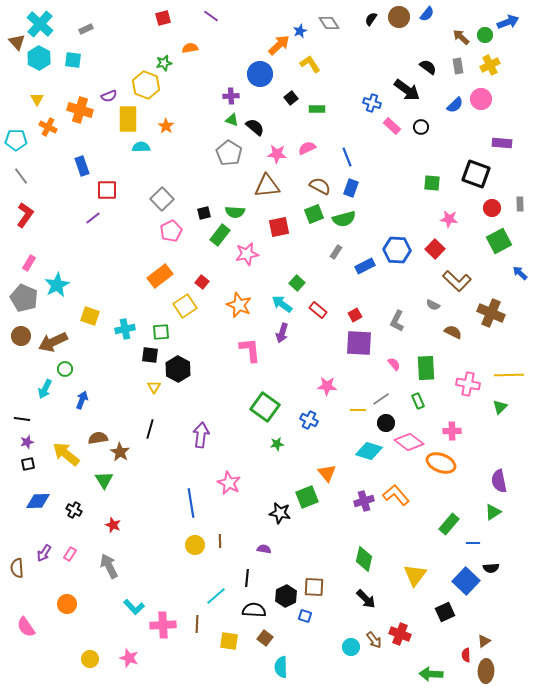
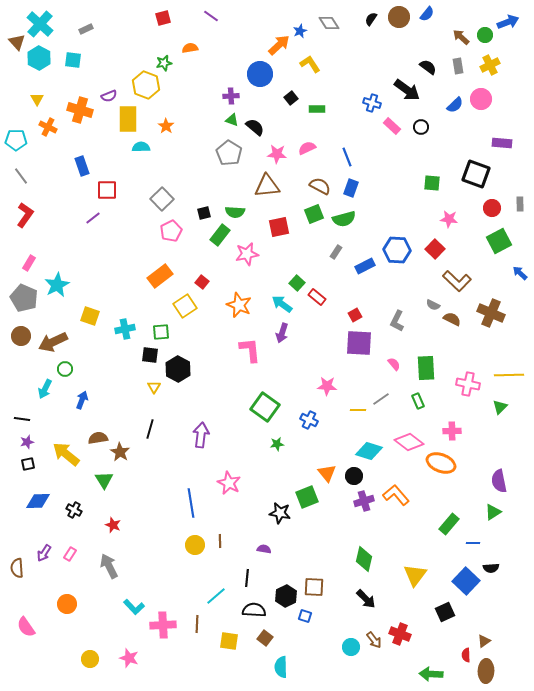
red rectangle at (318, 310): moved 1 px left, 13 px up
brown semicircle at (453, 332): moved 1 px left, 13 px up
black circle at (386, 423): moved 32 px left, 53 px down
